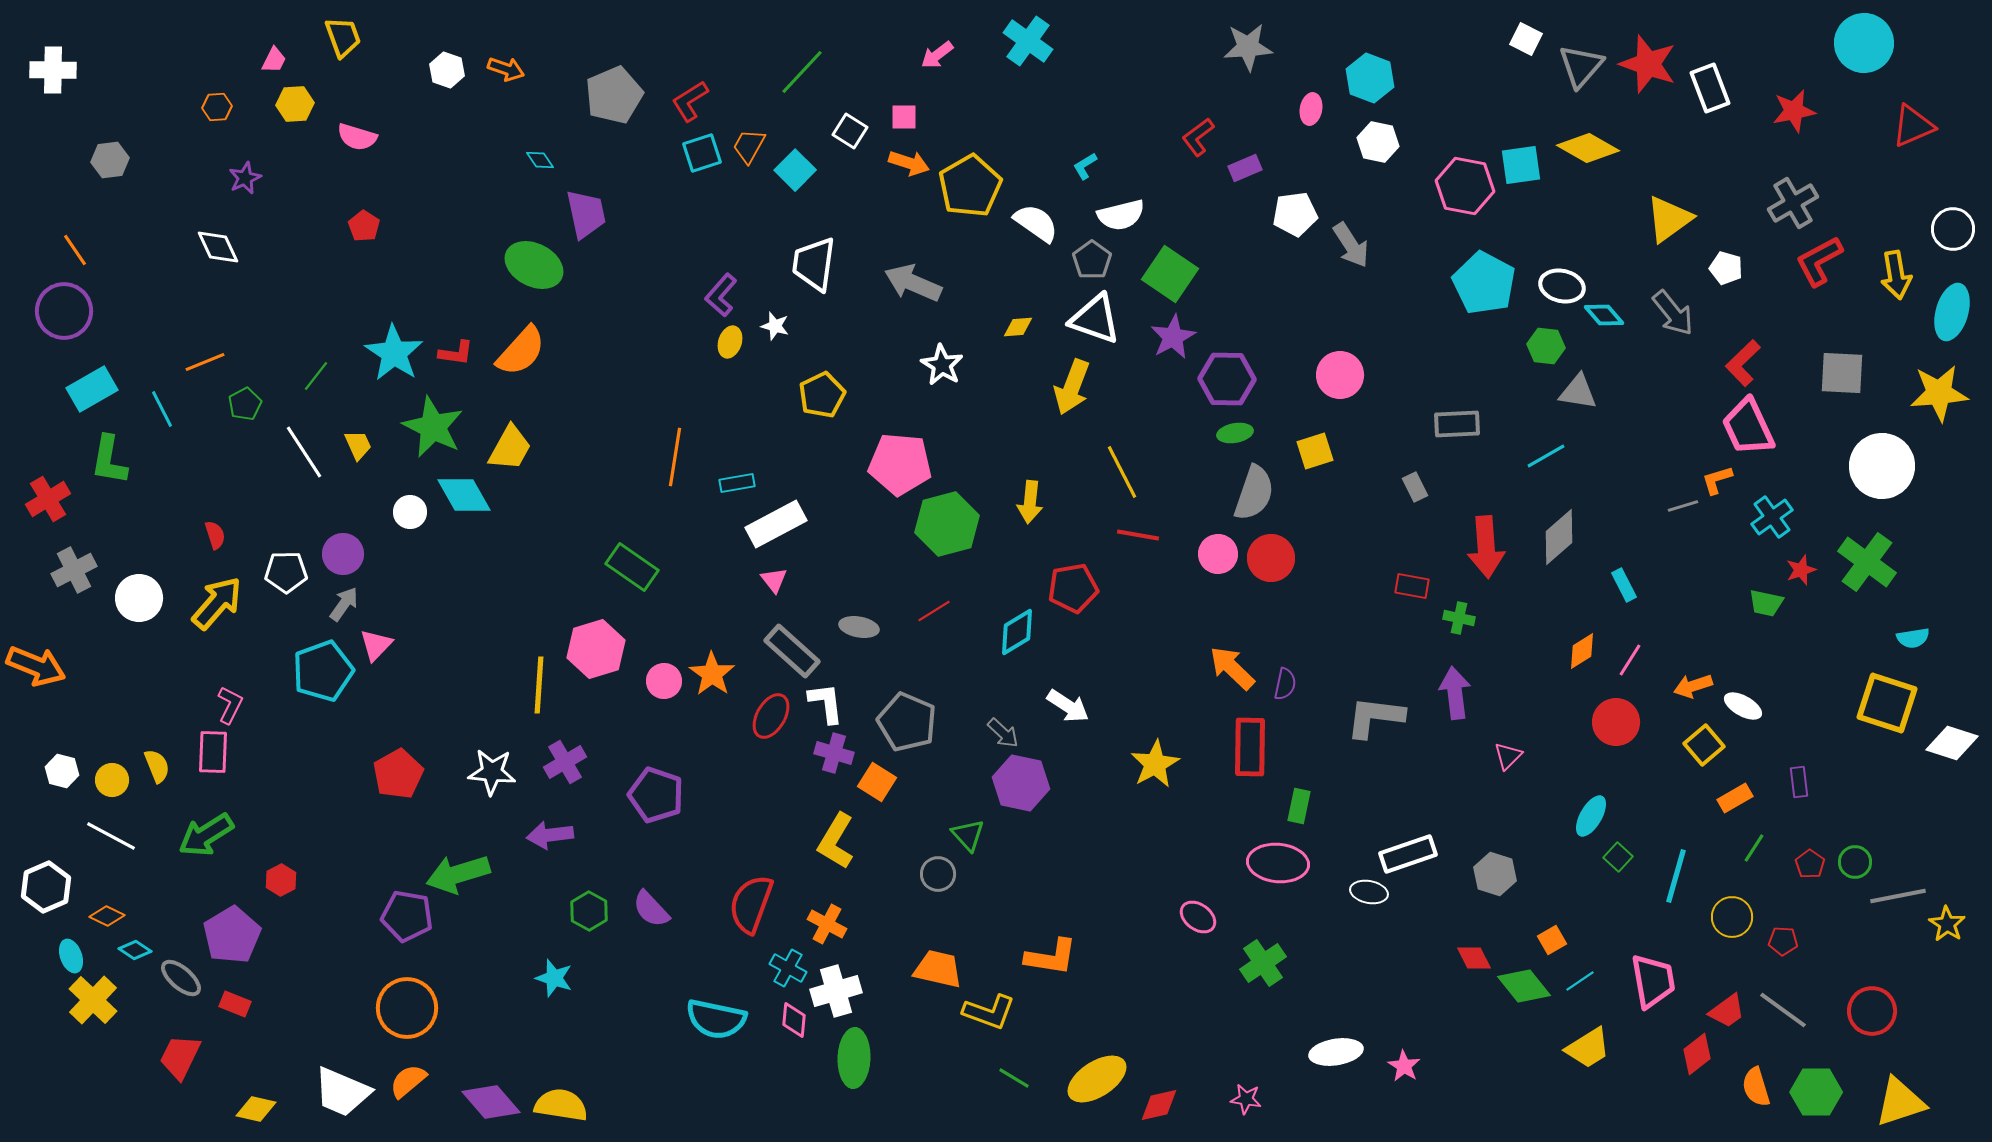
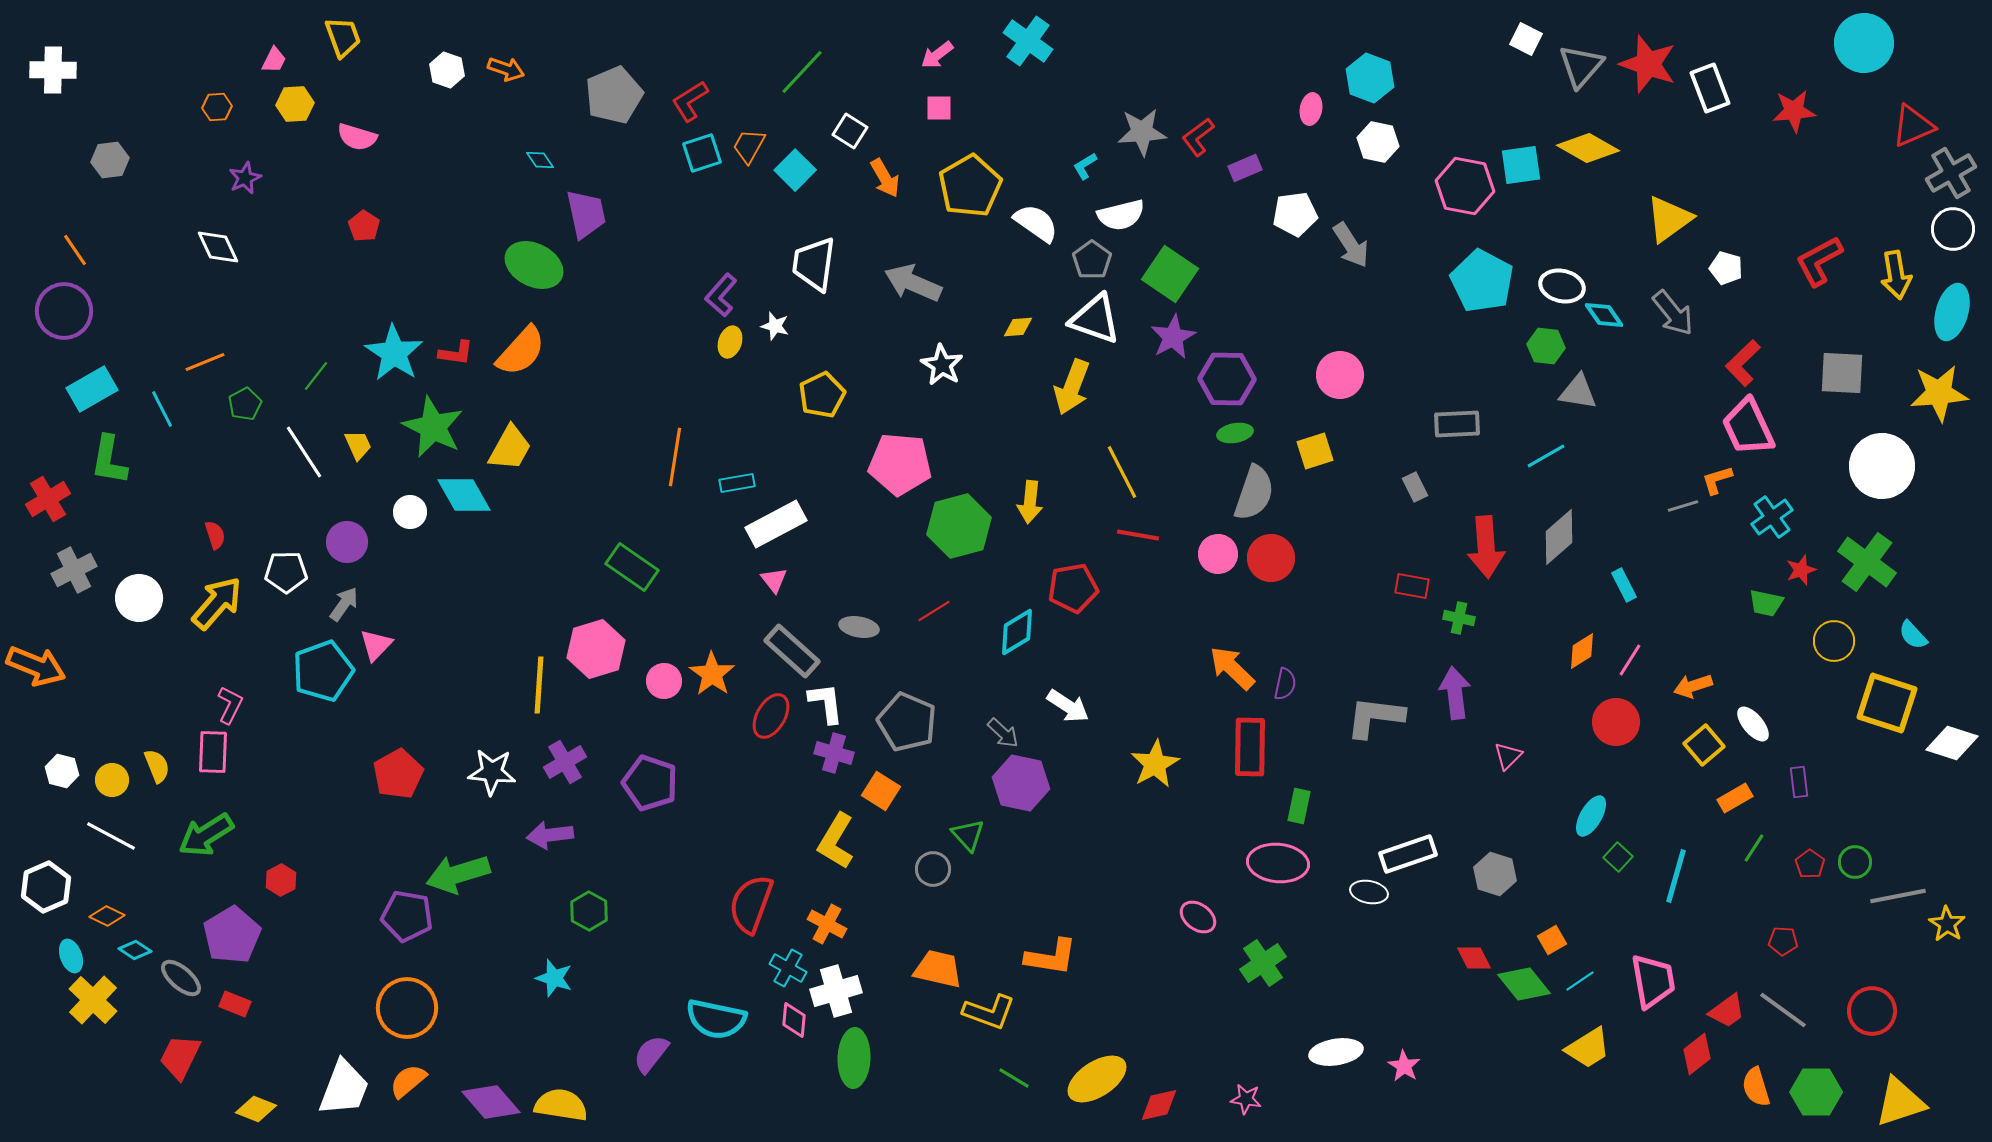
gray star at (1248, 47): moved 106 px left, 85 px down
red star at (1794, 111): rotated 6 degrees clockwise
pink square at (904, 117): moved 35 px right, 9 px up
orange arrow at (909, 163): moved 24 px left, 15 px down; rotated 42 degrees clockwise
gray cross at (1793, 203): moved 158 px right, 30 px up
cyan pentagon at (1484, 283): moved 2 px left, 2 px up
cyan diamond at (1604, 315): rotated 6 degrees clockwise
green hexagon at (947, 524): moved 12 px right, 2 px down
purple circle at (343, 554): moved 4 px right, 12 px up
cyan semicircle at (1913, 638): moved 3 px up; rotated 56 degrees clockwise
white ellipse at (1743, 706): moved 10 px right, 18 px down; rotated 21 degrees clockwise
orange square at (877, 782): moved 4 px right, 9 px down
purple pentagon at (656, 795): moved 6 px left, 12 px up
gray circle at (938, 874): moved 5 px left, 5 px up
purple semicircle at (651, 909): moved 145 px down; rotated 81 degrees clockwise
yellow circle at (1732, 917): moved 102 px right, 276 px up
green diamond at (1524, 986): moved 2 px up
white trapezoid at (342, 1092): moved 2 px right, 4 px up; rotated 92 degrees counterclockwise
yellow diamond at (256, 1109): rotated 9 degrees clockwise
